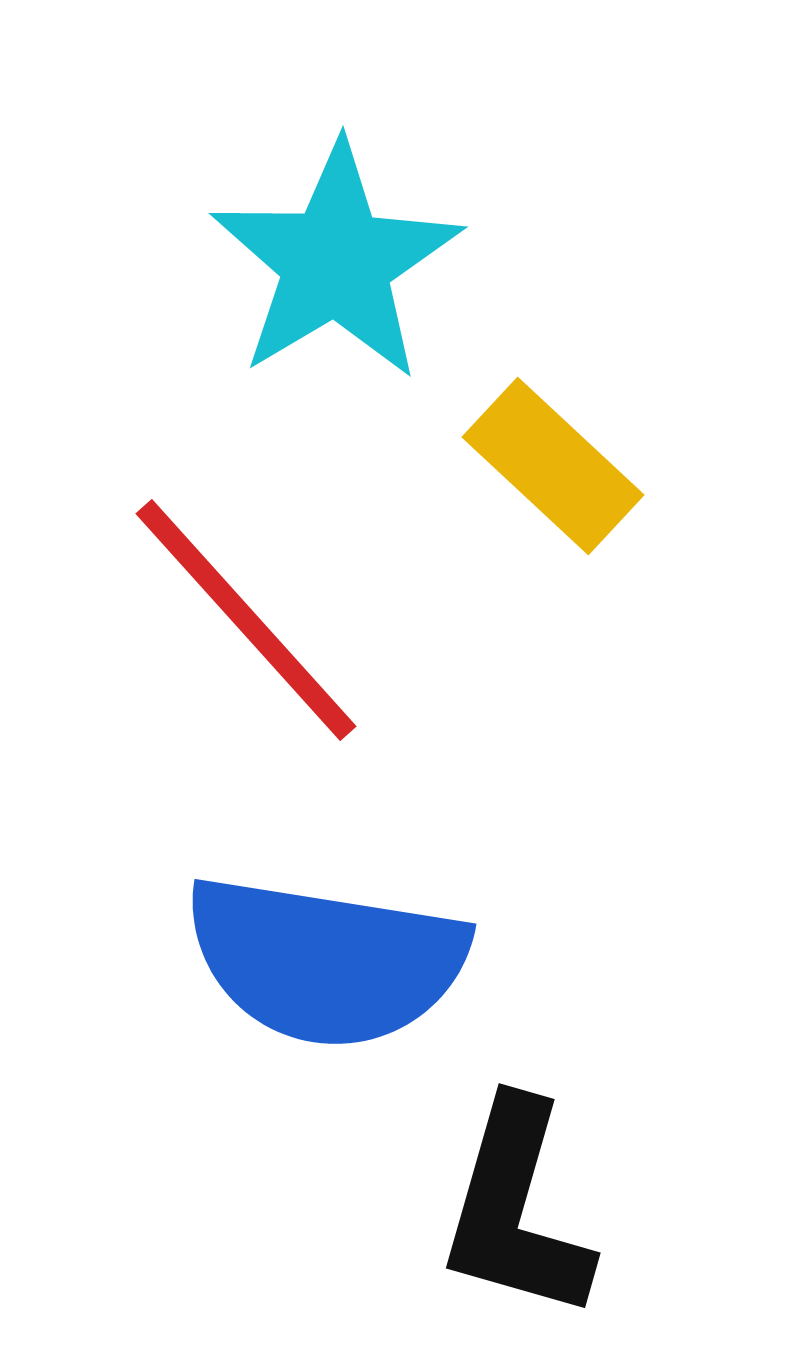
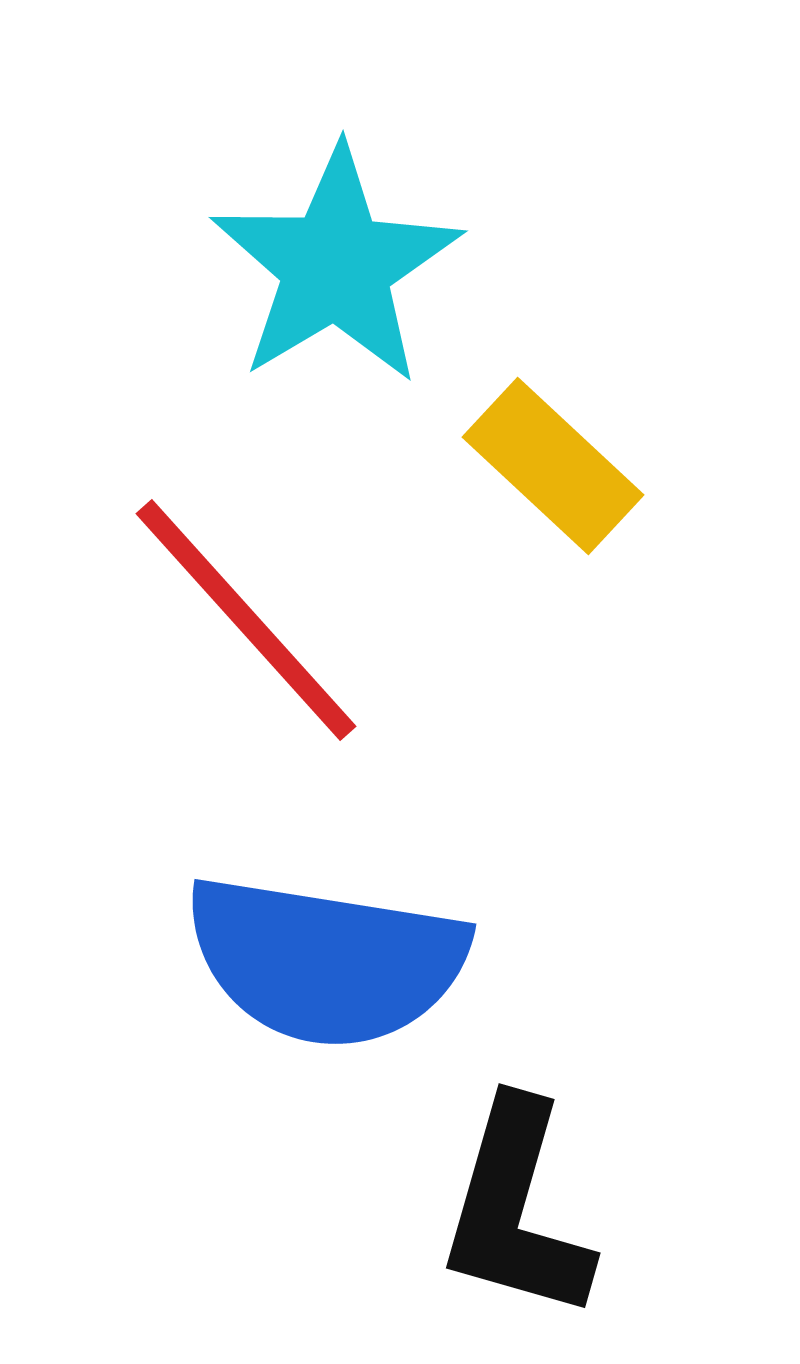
cyan star: moved 4 px down
